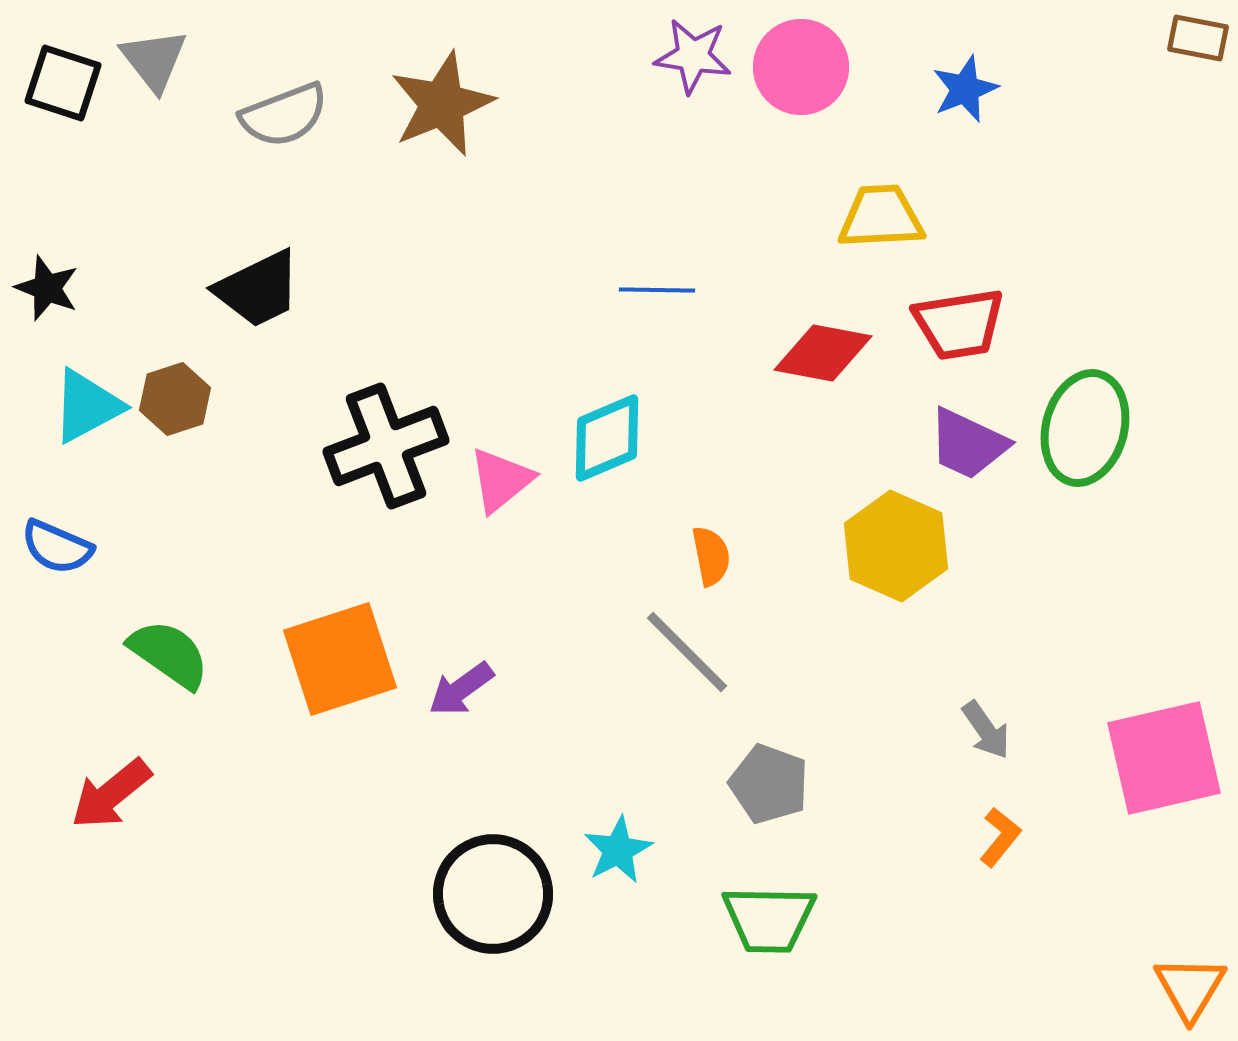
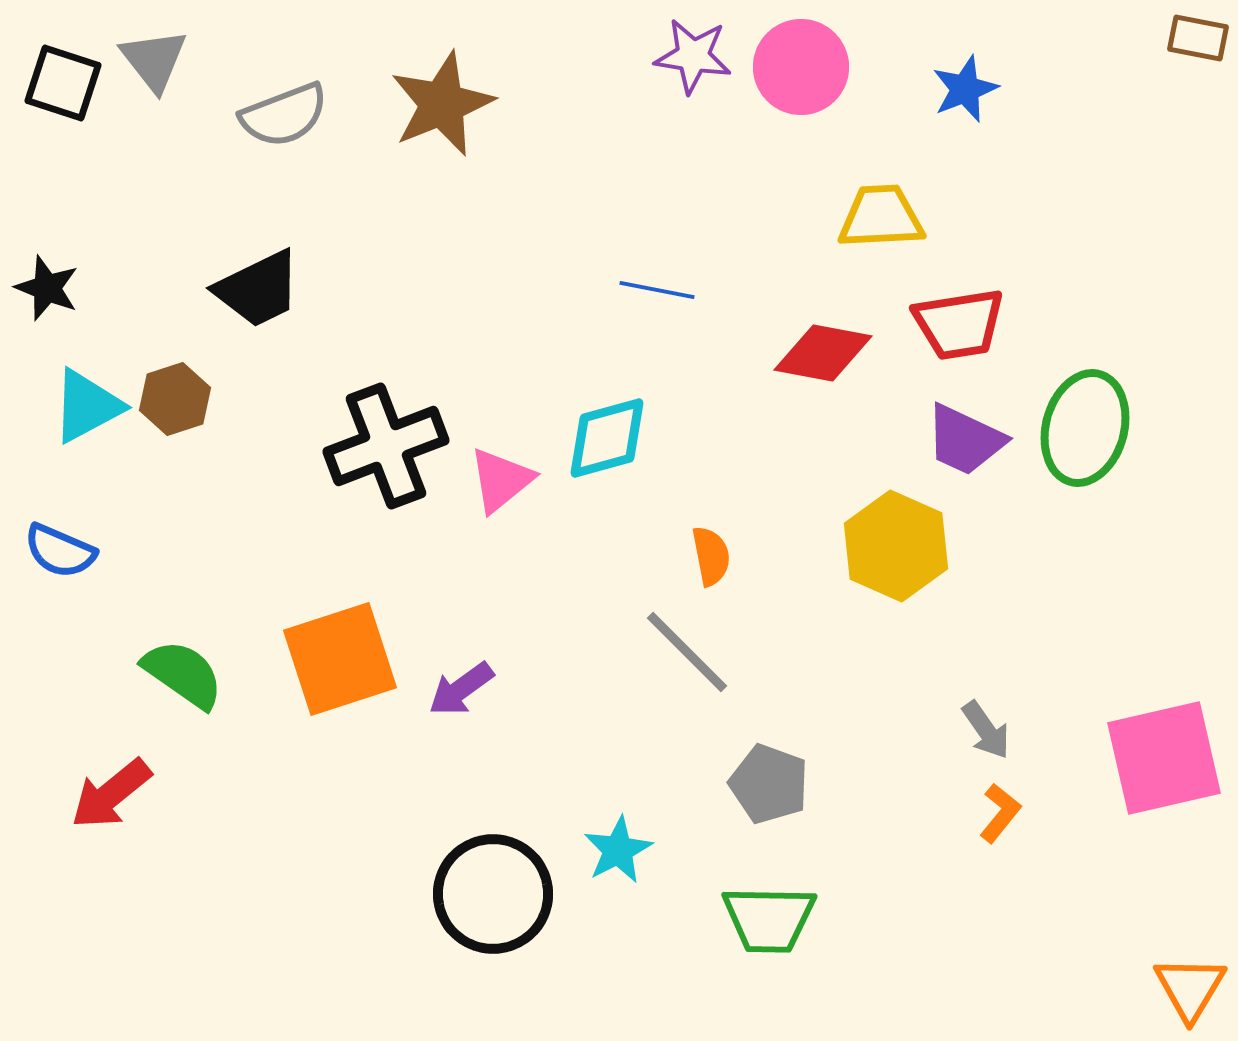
blue line: rotated 10 degrees clockwise
cyan diamond: rotated 8 degrees clockwise
purple trapezoid: moved 3 px left, 4 px up
blue semicircle: moved 3 px right, 4 px down
green semicircle: moved 14 px right, 20 px down
orange L-shape: moved 24 px up
